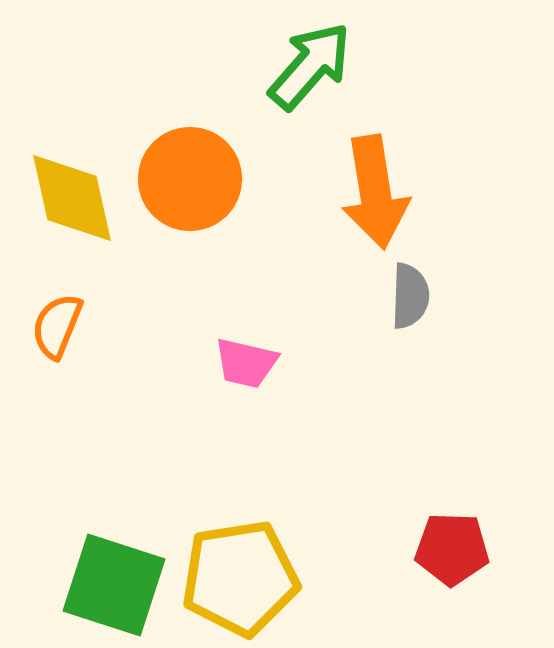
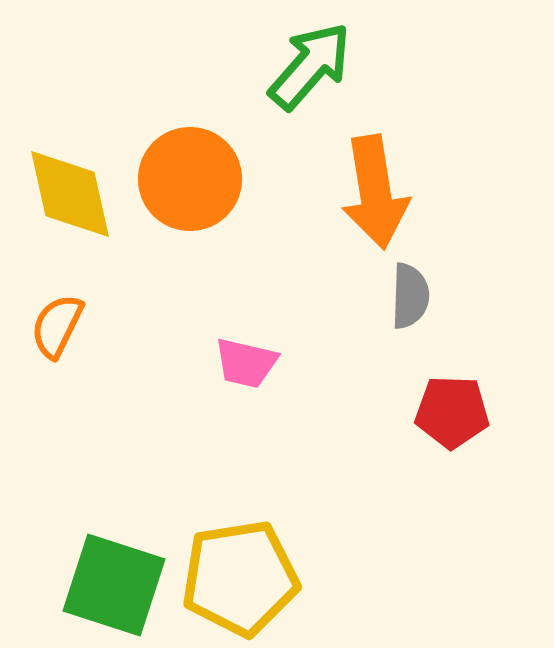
yellow diamond: moved 2 px left, 4 px up
orange semicircle: rotated 4 degrees clockwise
red pentagon: moved 137 px up
